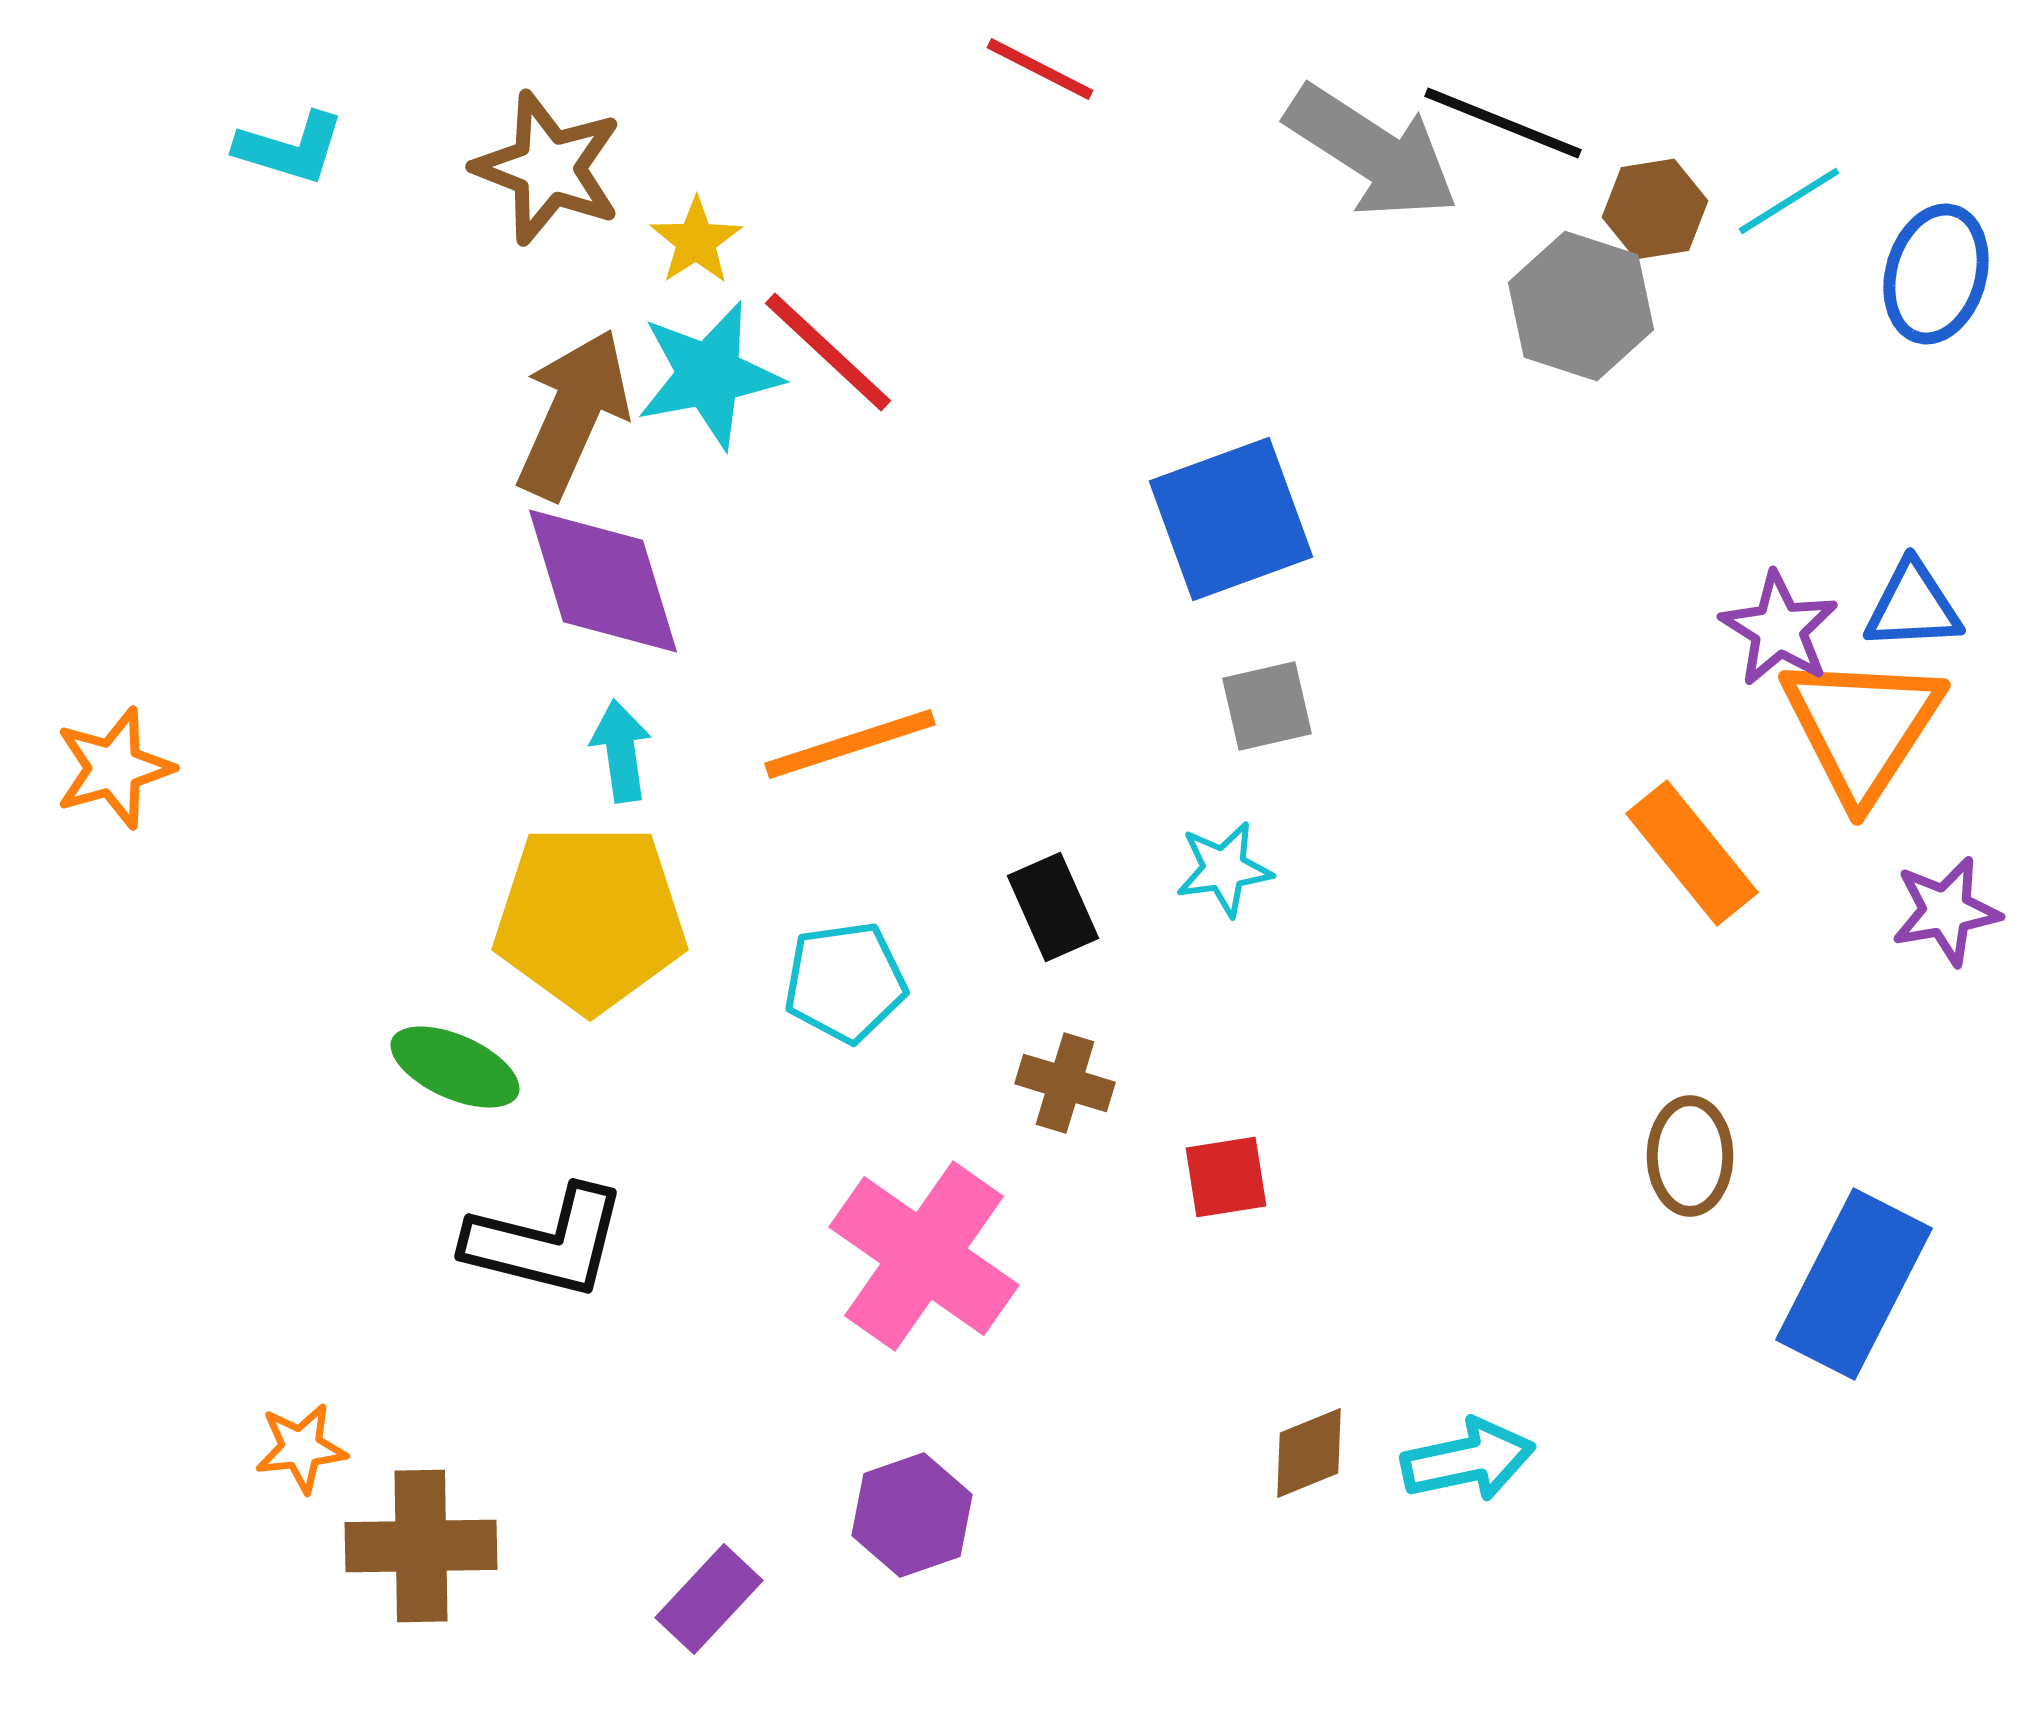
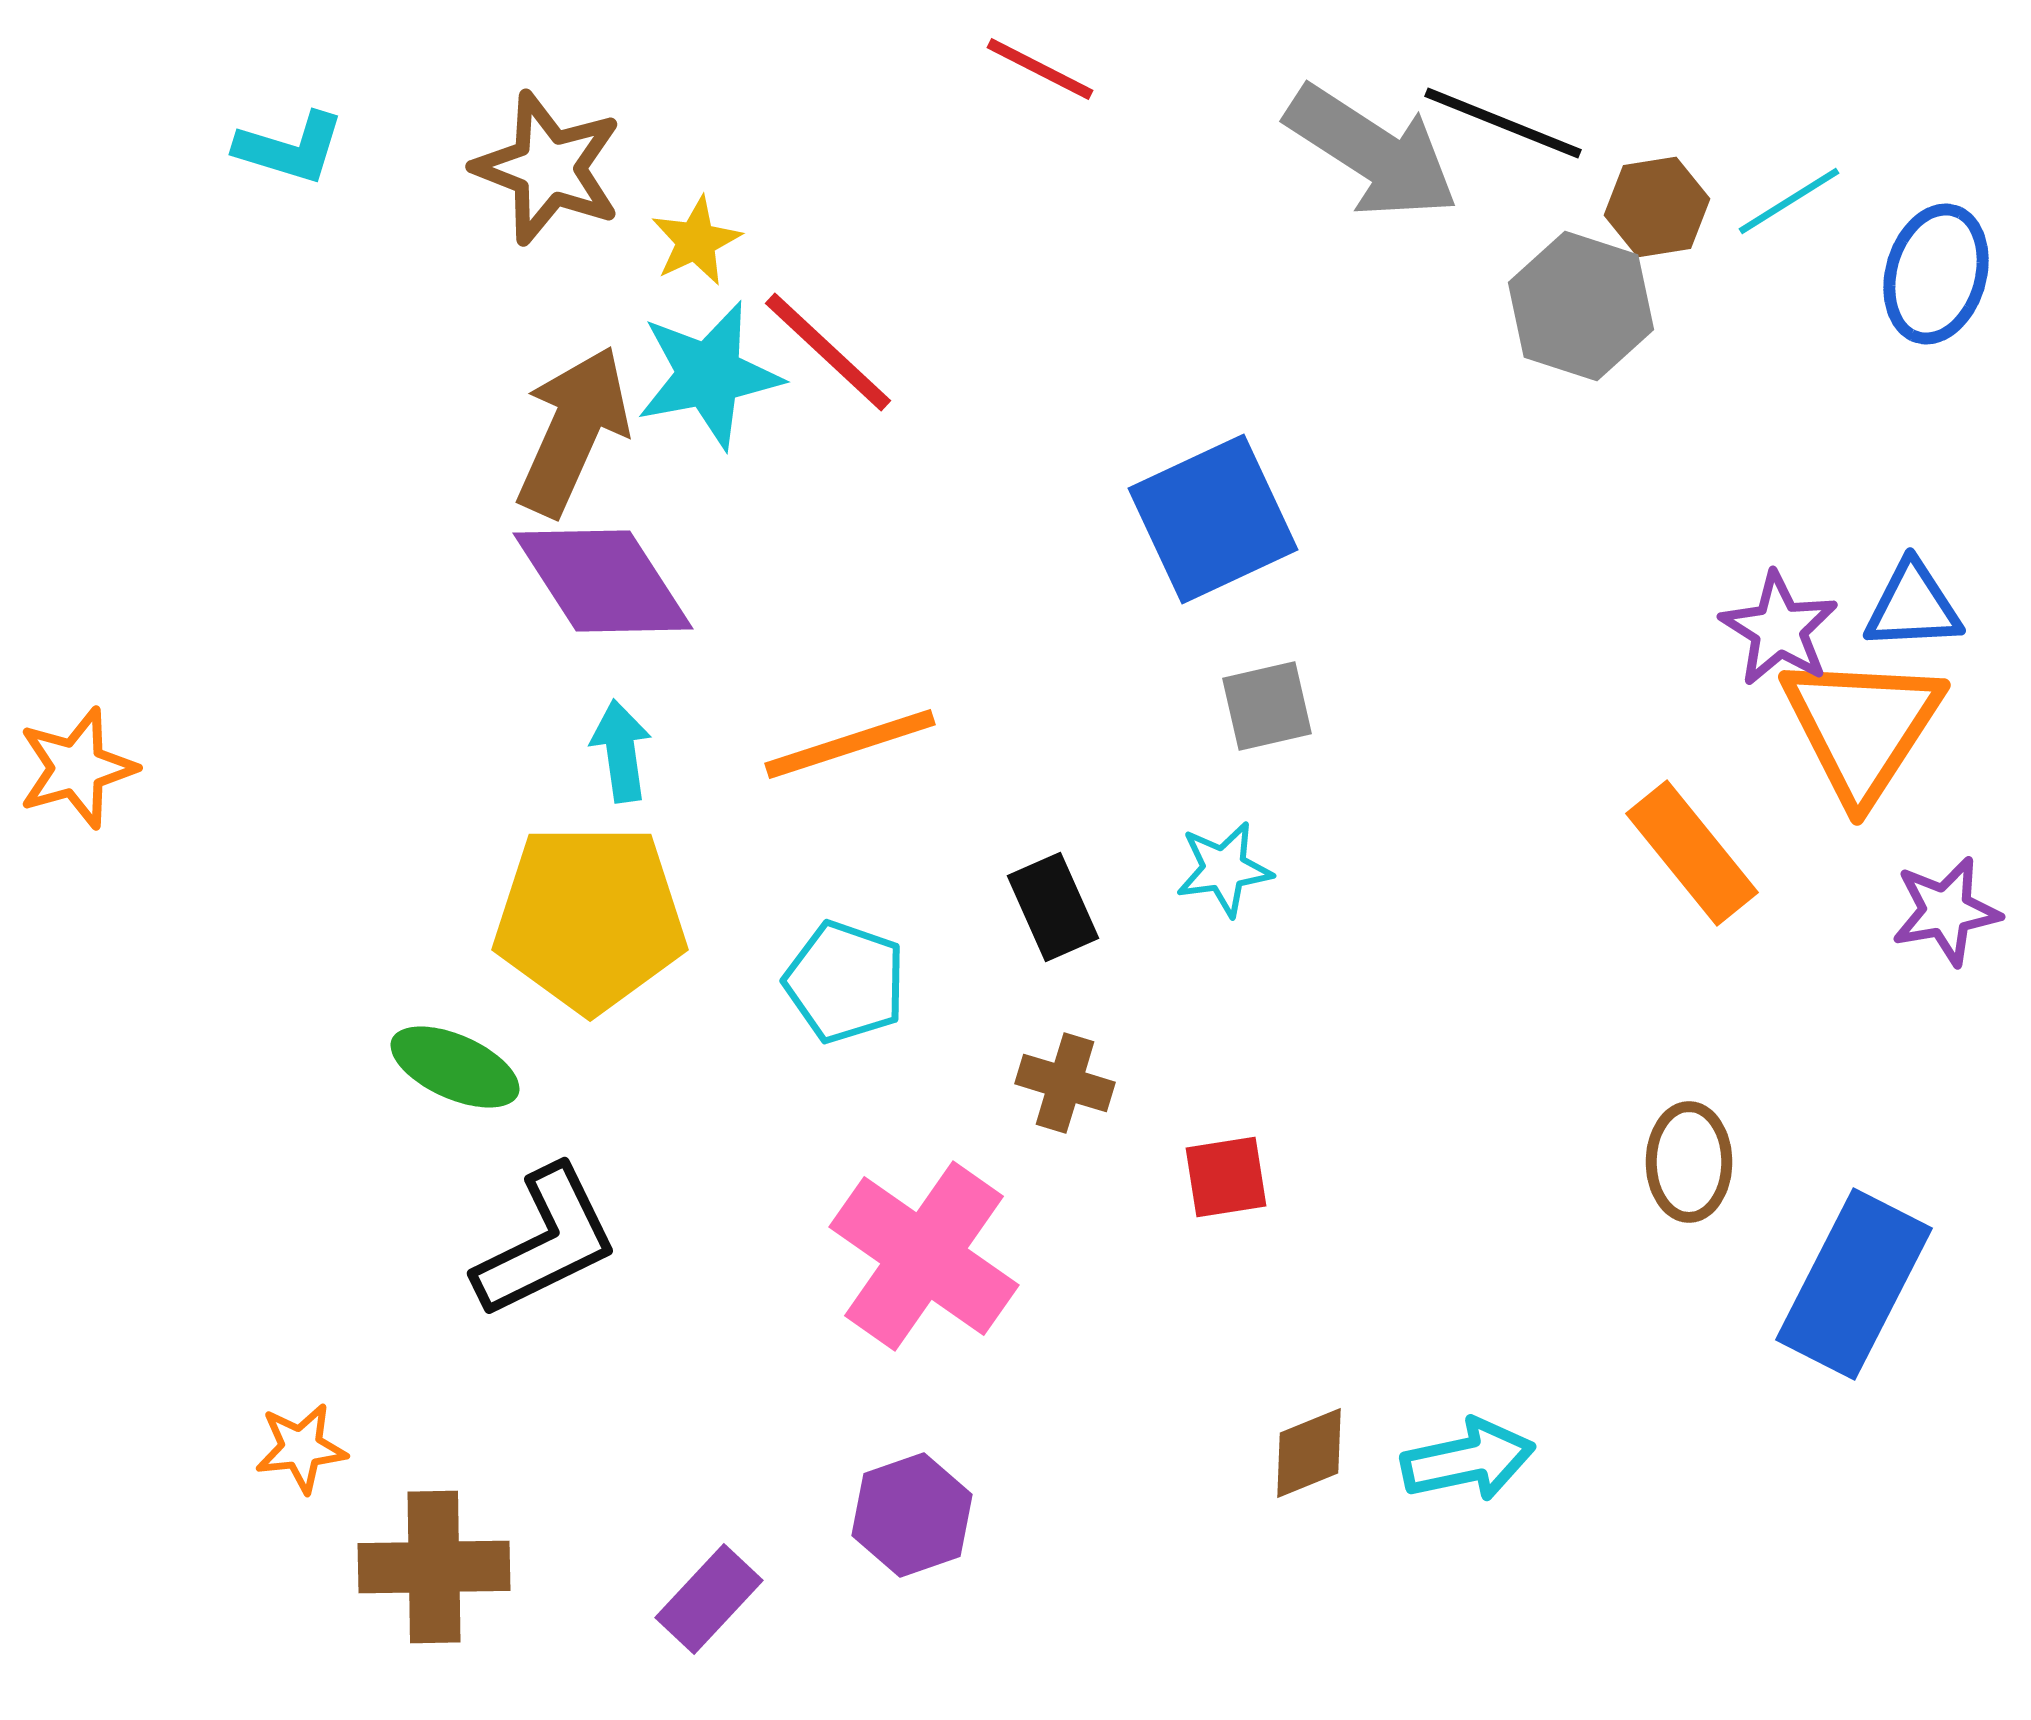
brown hexagon at (1655, 209): moved 2 px right, 2 px up
yellow star at (696, 241): rotated 8 degrees clockwise
brown arrow at (573, 414): moved 17 px down
blue square at (1231, 519): moved 18 px left; rotated 5 degrees counterclockwise
purple diamond at (603, 581): rotated 16 degrees counterclockwise
orange star at (114, 768): moved 37 px left
cyan pentagon at (845, 982): rotated 27 degrees clockwise
brown ellipse at (1690, 1156): moved 1 px left, 6 px down
black L-shape at (546, 1242): rotated 40 degrees counterclockwise
brown cross at (421, 1546): moved 13 px right, 21 px down
